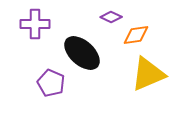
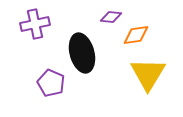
purple diamond: rotated 20 degrees counterclockwise
purple cross: rotated 12 degrees counterclockwise
black ellipse: rotated 33 degrees clockwise
yellow triangle: rotated 36 degrees counterclockwise
